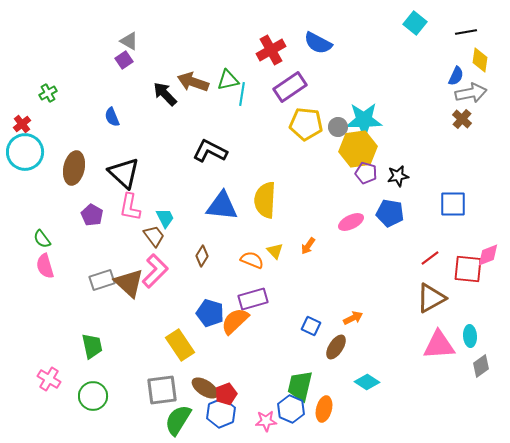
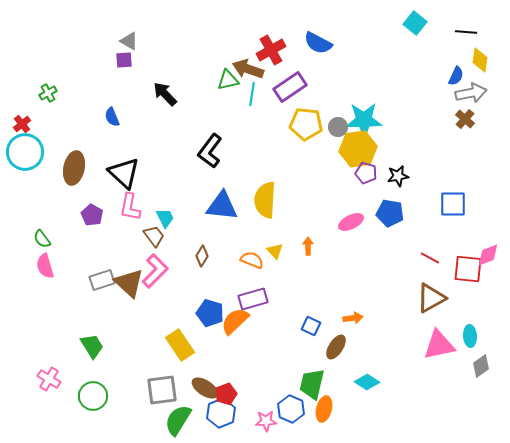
black line at (466, 32): rotated 15 degrees clockwise
purple square at (124, 60): rotated 30 degrees clockwise
brown arrow at (193, 82): moved 55 px right, 13 px up
cyan line at (242, 94): moved 10 px right
brown cross at (462, 119): moved 3 px right
black L-shape at (210, 151): rotated 80 degrees counterclockwise
orange arrow at (308, 246): rotated 144 degrees clockwise
red line at (430, 258): rotated 66 degrees clockwise
orange arrow at (353, 318): rotated 18 degrees clockwise
pink triangle at (439, 345): rotated 8 degrees counterclockwise
green trapezoid at (92, 346): rotated 20 degrees counterclockwise
green trapezoid at (300, 386): moved 12 px right, 2 px up
